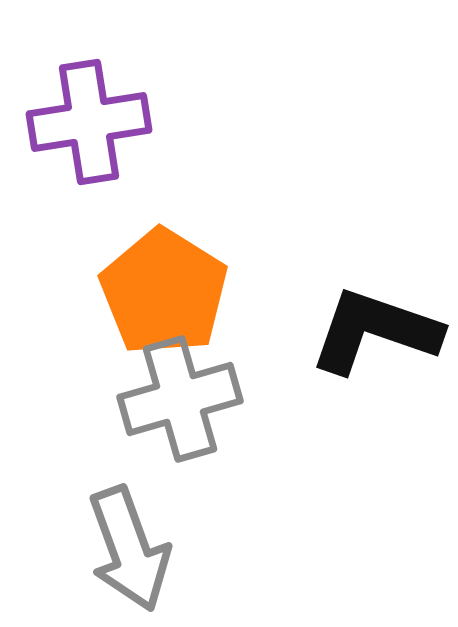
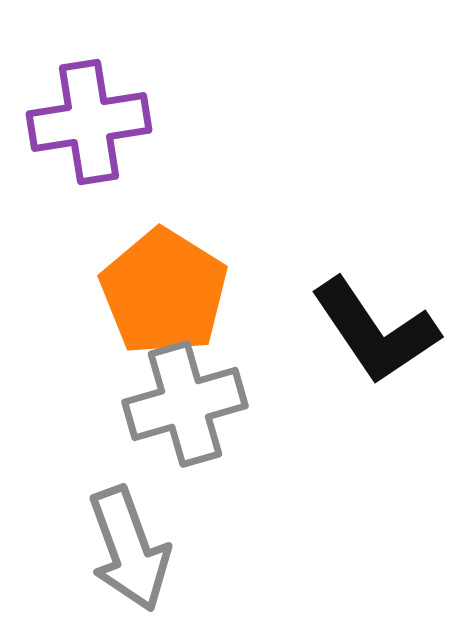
black L-shape: rotated 143 degrees counterclockwise
gray cross: moved 5 px right, 5 px down
